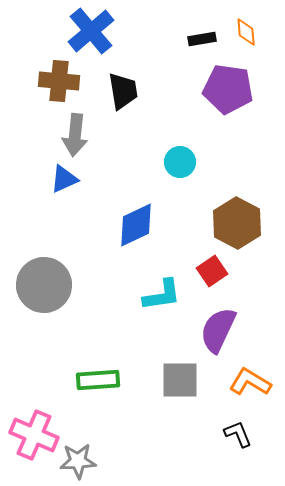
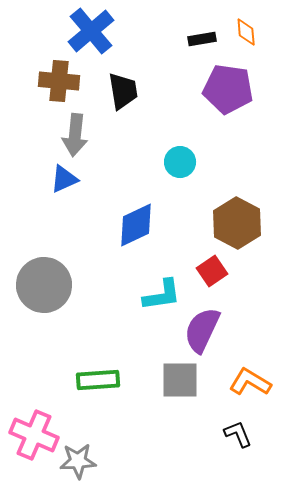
purple semicircle: moved 16 px left
